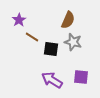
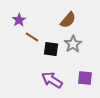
brown semicircle: rotated 18 degrees clockwise
gray star: moved 2 px down; rotated 24 degrees clockwise
purple square: moved 4 px right, 1 px down
